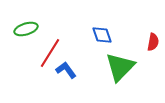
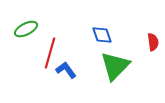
green ellipse: rotated 10 degrees counterclockwise
red semicircle: rotated 18 degrees counterclockwise
red line: rotated 16 degrees counterclockwise
green triangle: moved 5 px left, 1 px up
